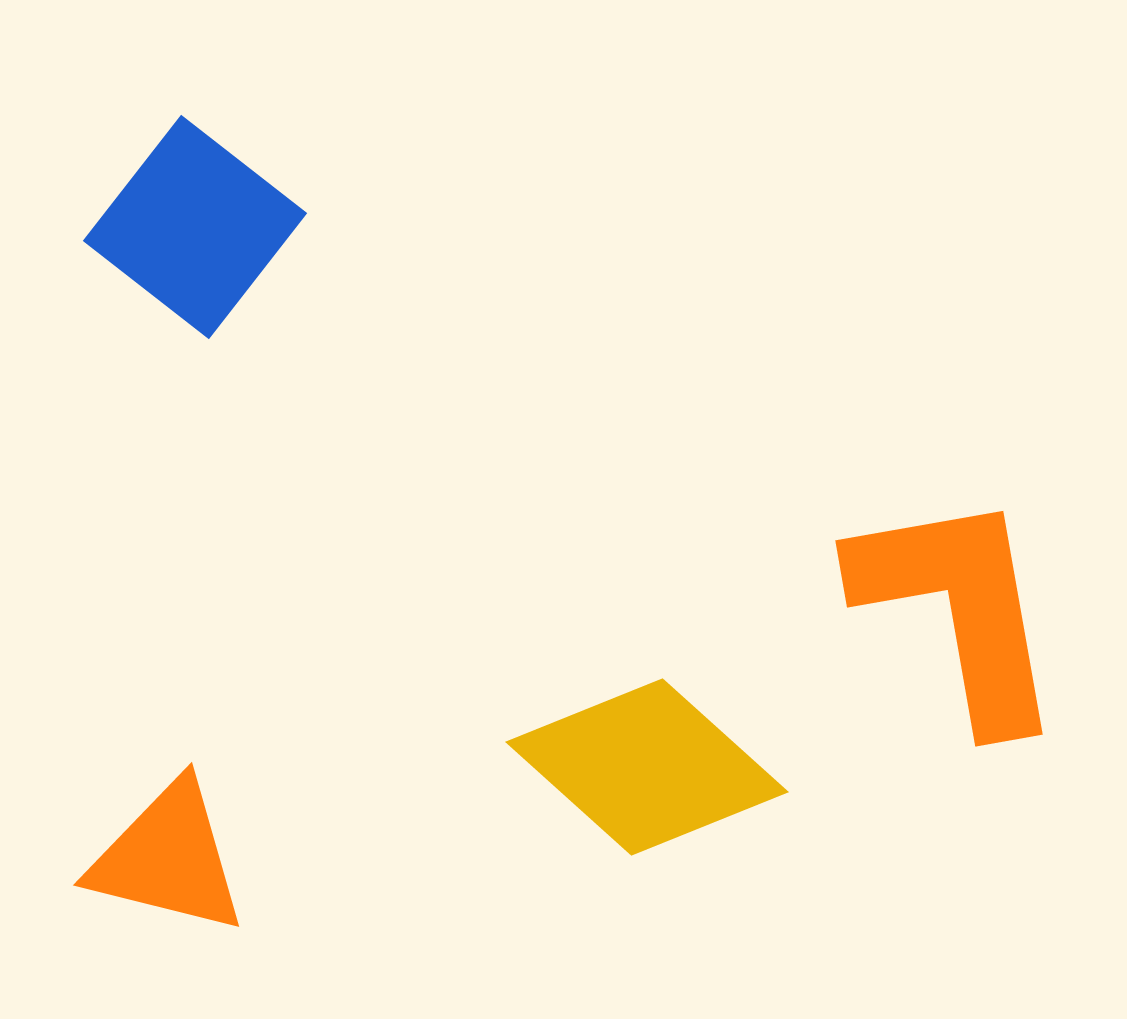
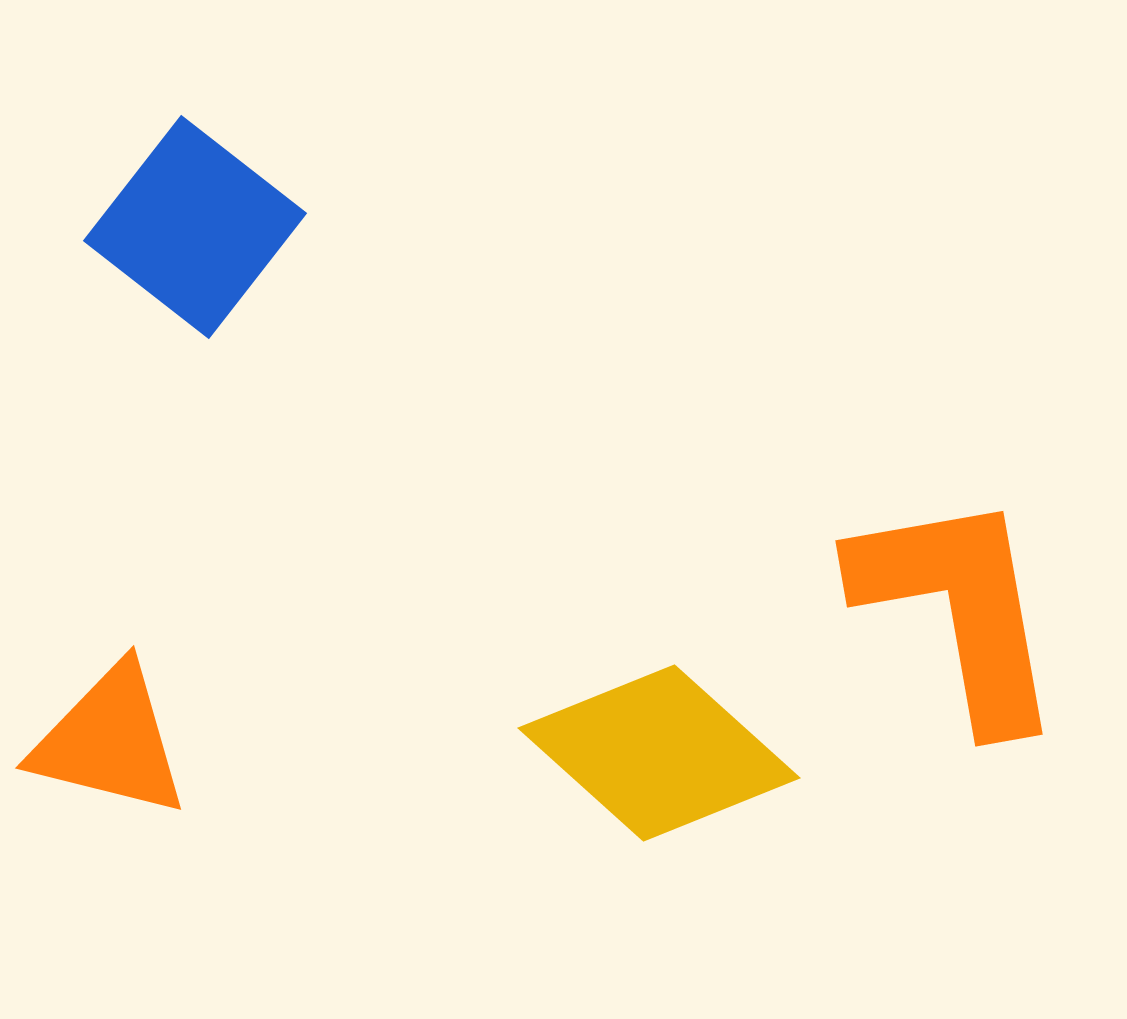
yellow diamond: moved 12 px right, 14 px up
orange triangle: moved 58 px left, 117 px up
